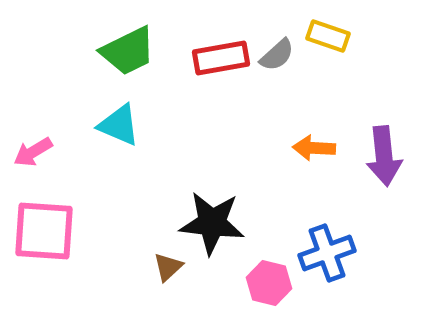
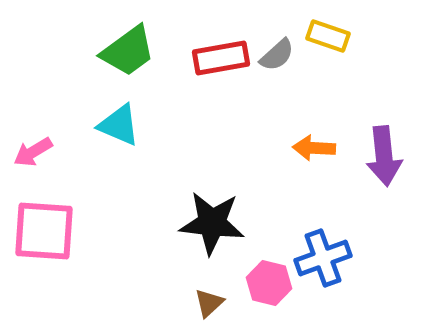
green trapezoid: rotated 10 degrees counterclockwise
blue cross: moved 4 px left, 5 px down
brown triangle: moved 41 px right, 36 px down
